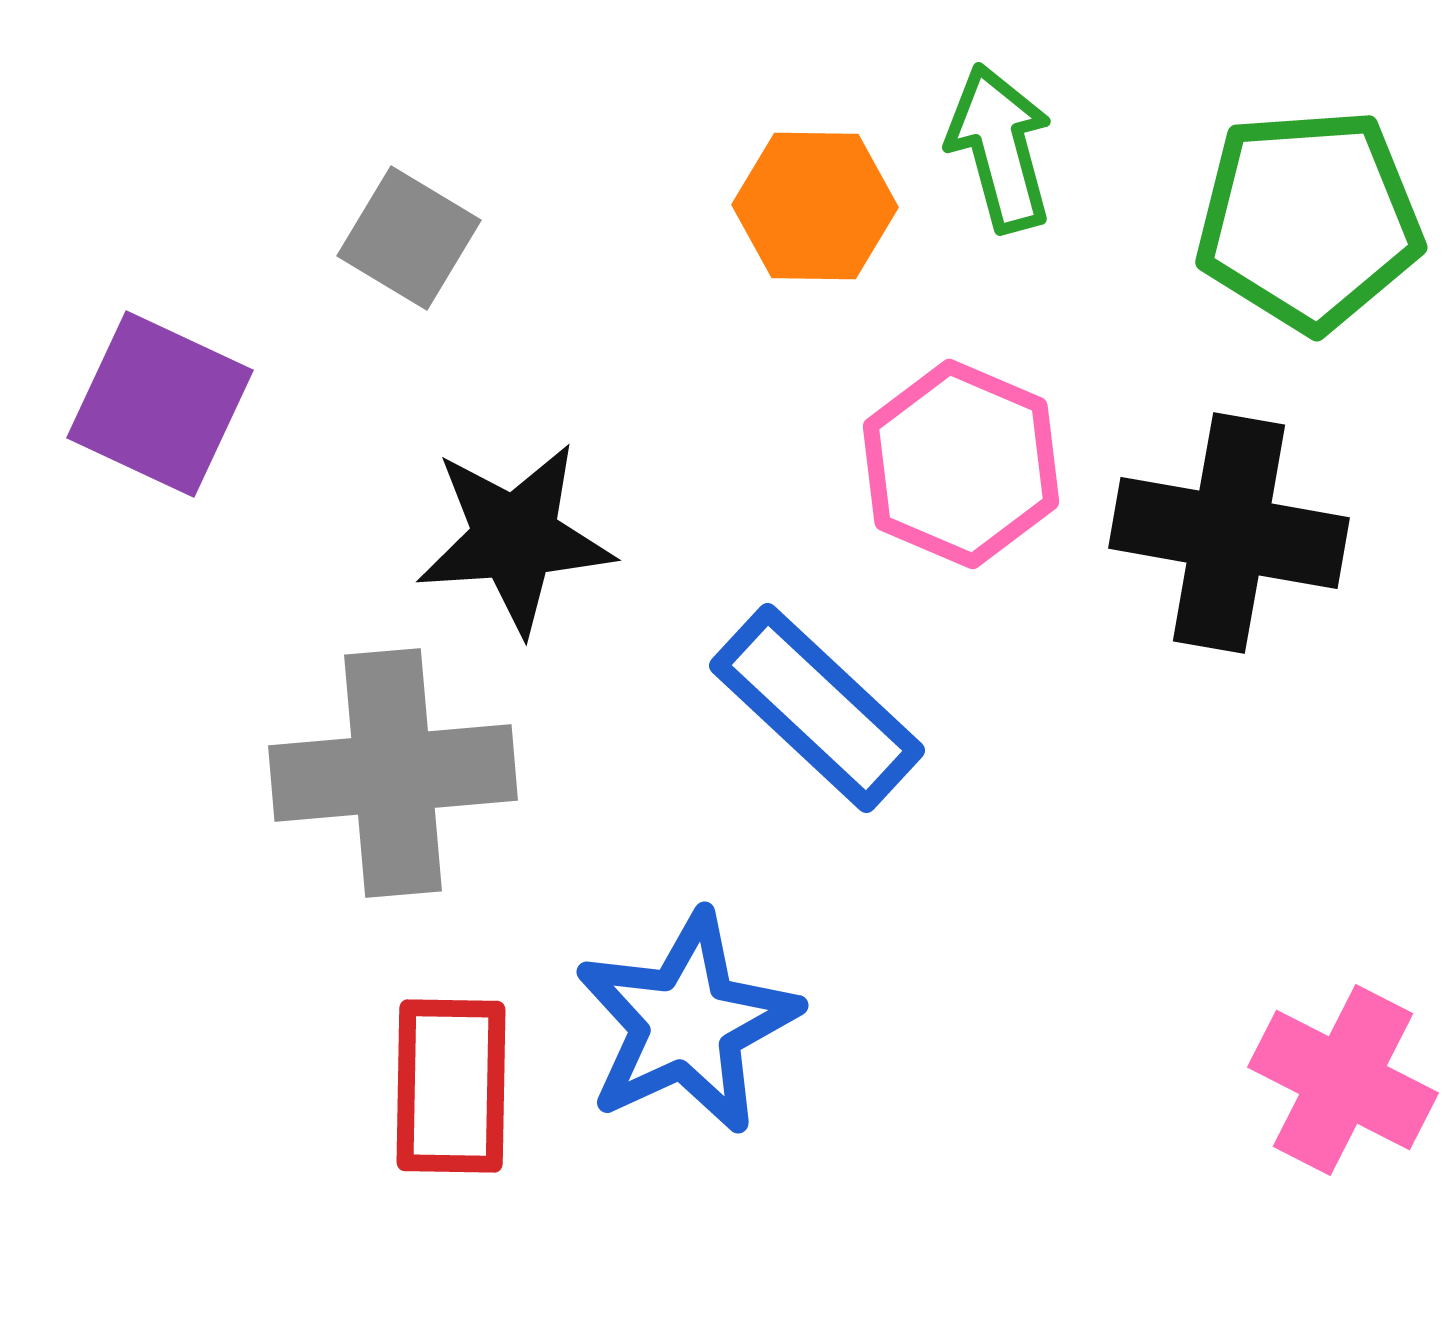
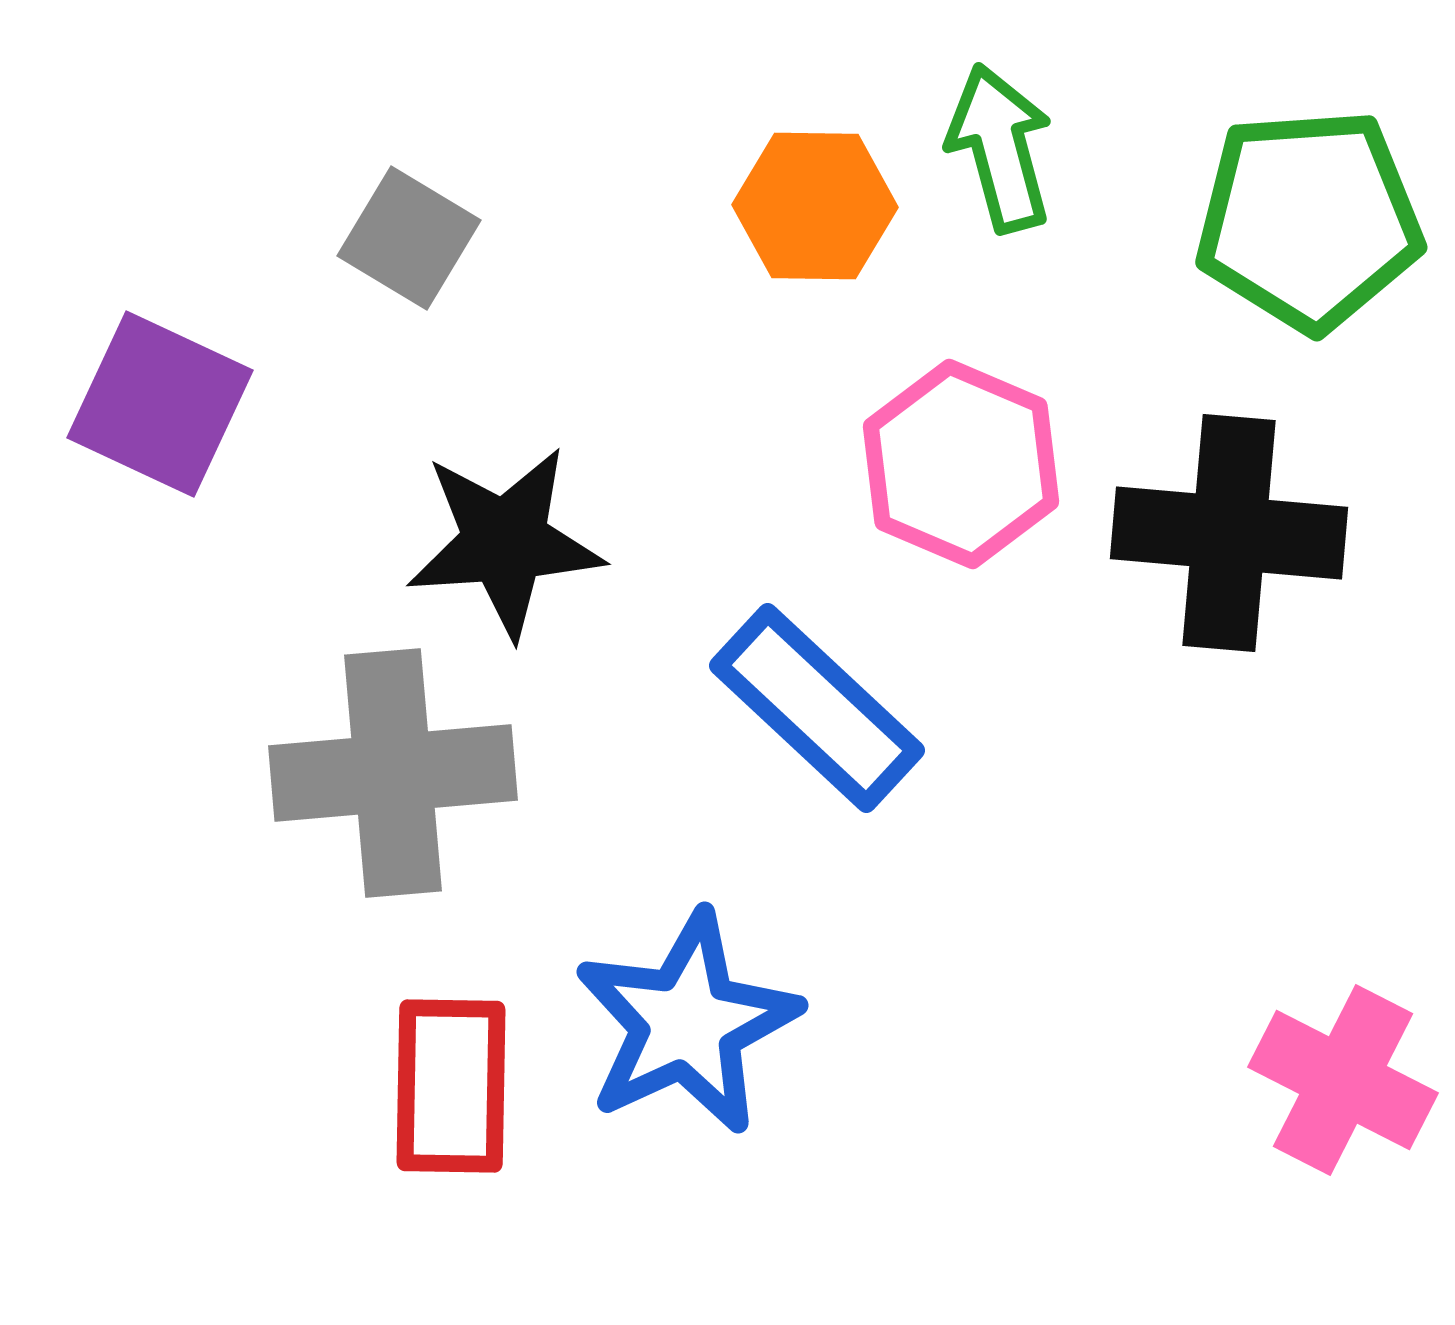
black cross: rotated 5 degrees counterclockwise
black star: moved 10 px left, 4 px down
